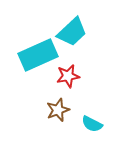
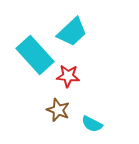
cyan rectangle: moved 3 px left; rotated 72 degrees clockwise
red star: rotated 15 degrees clockwise
brown star: rotated 30 degrees counterclockwise
